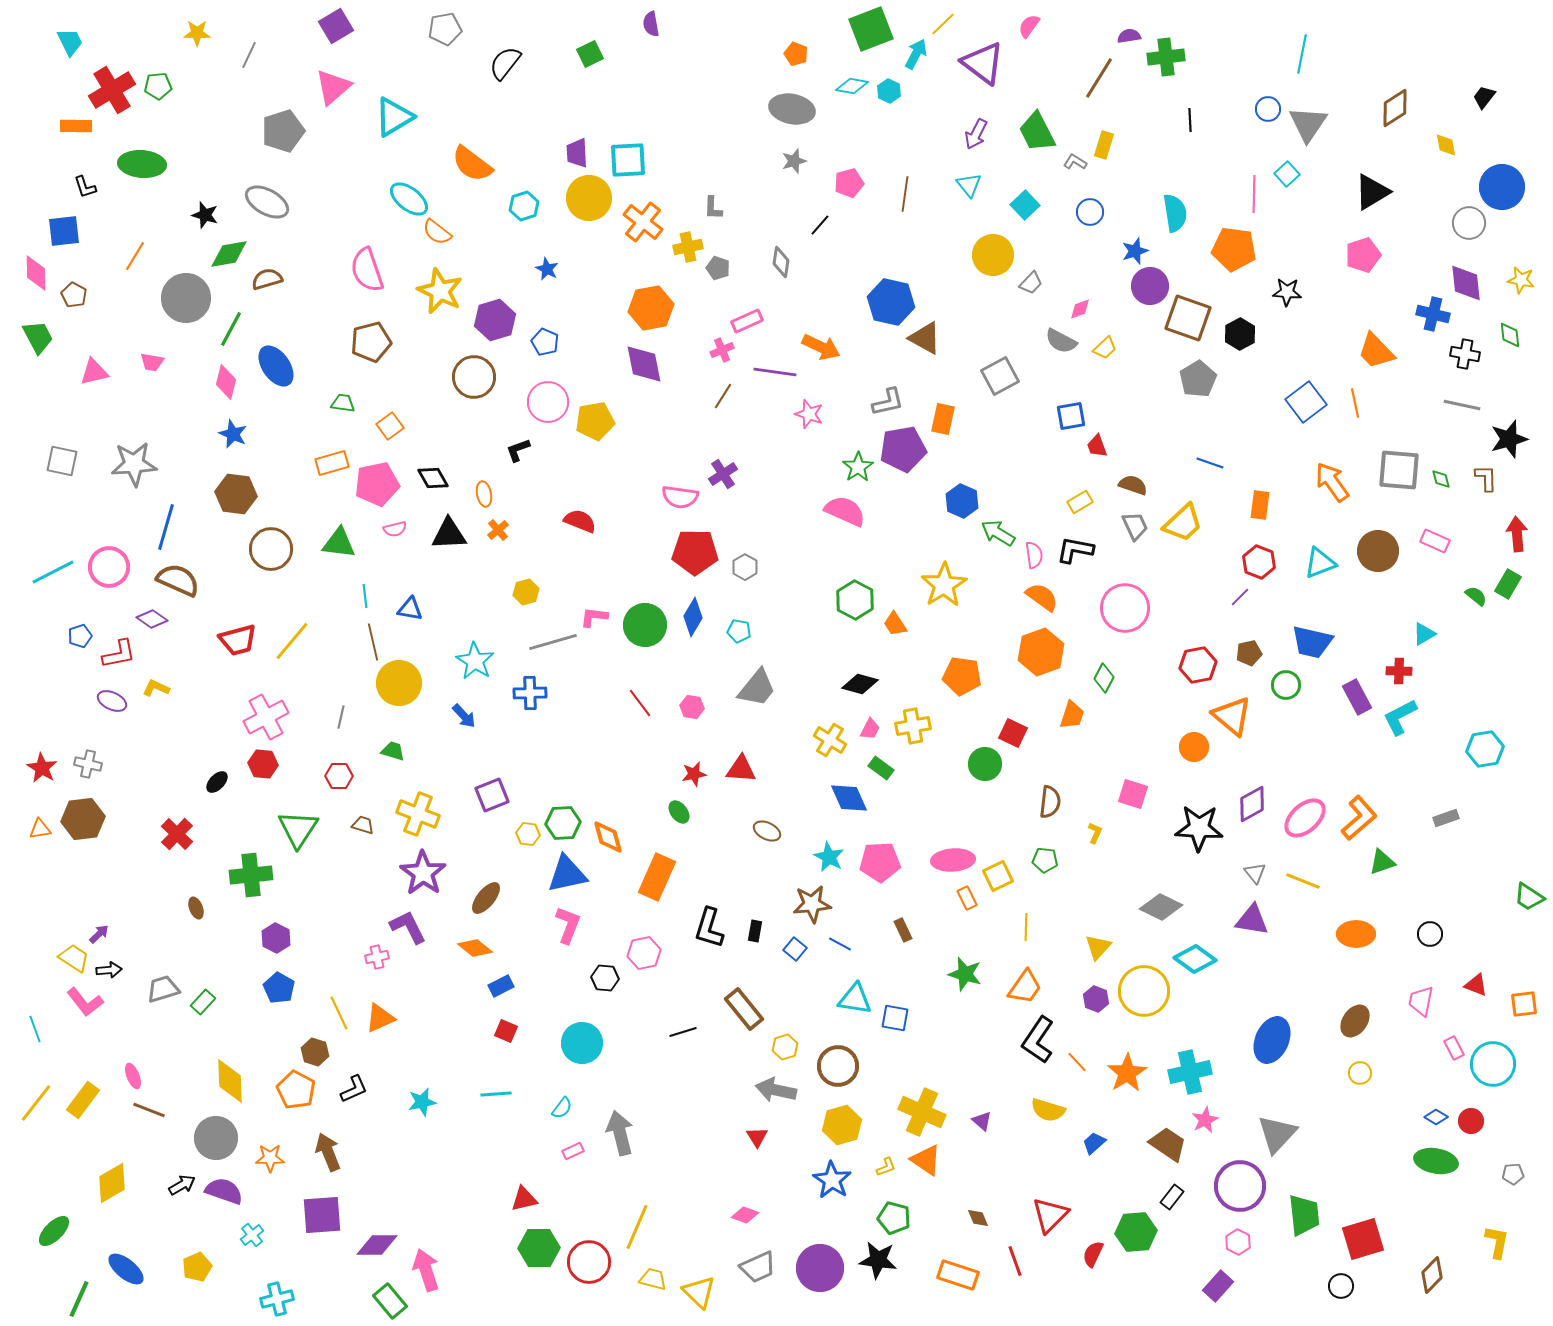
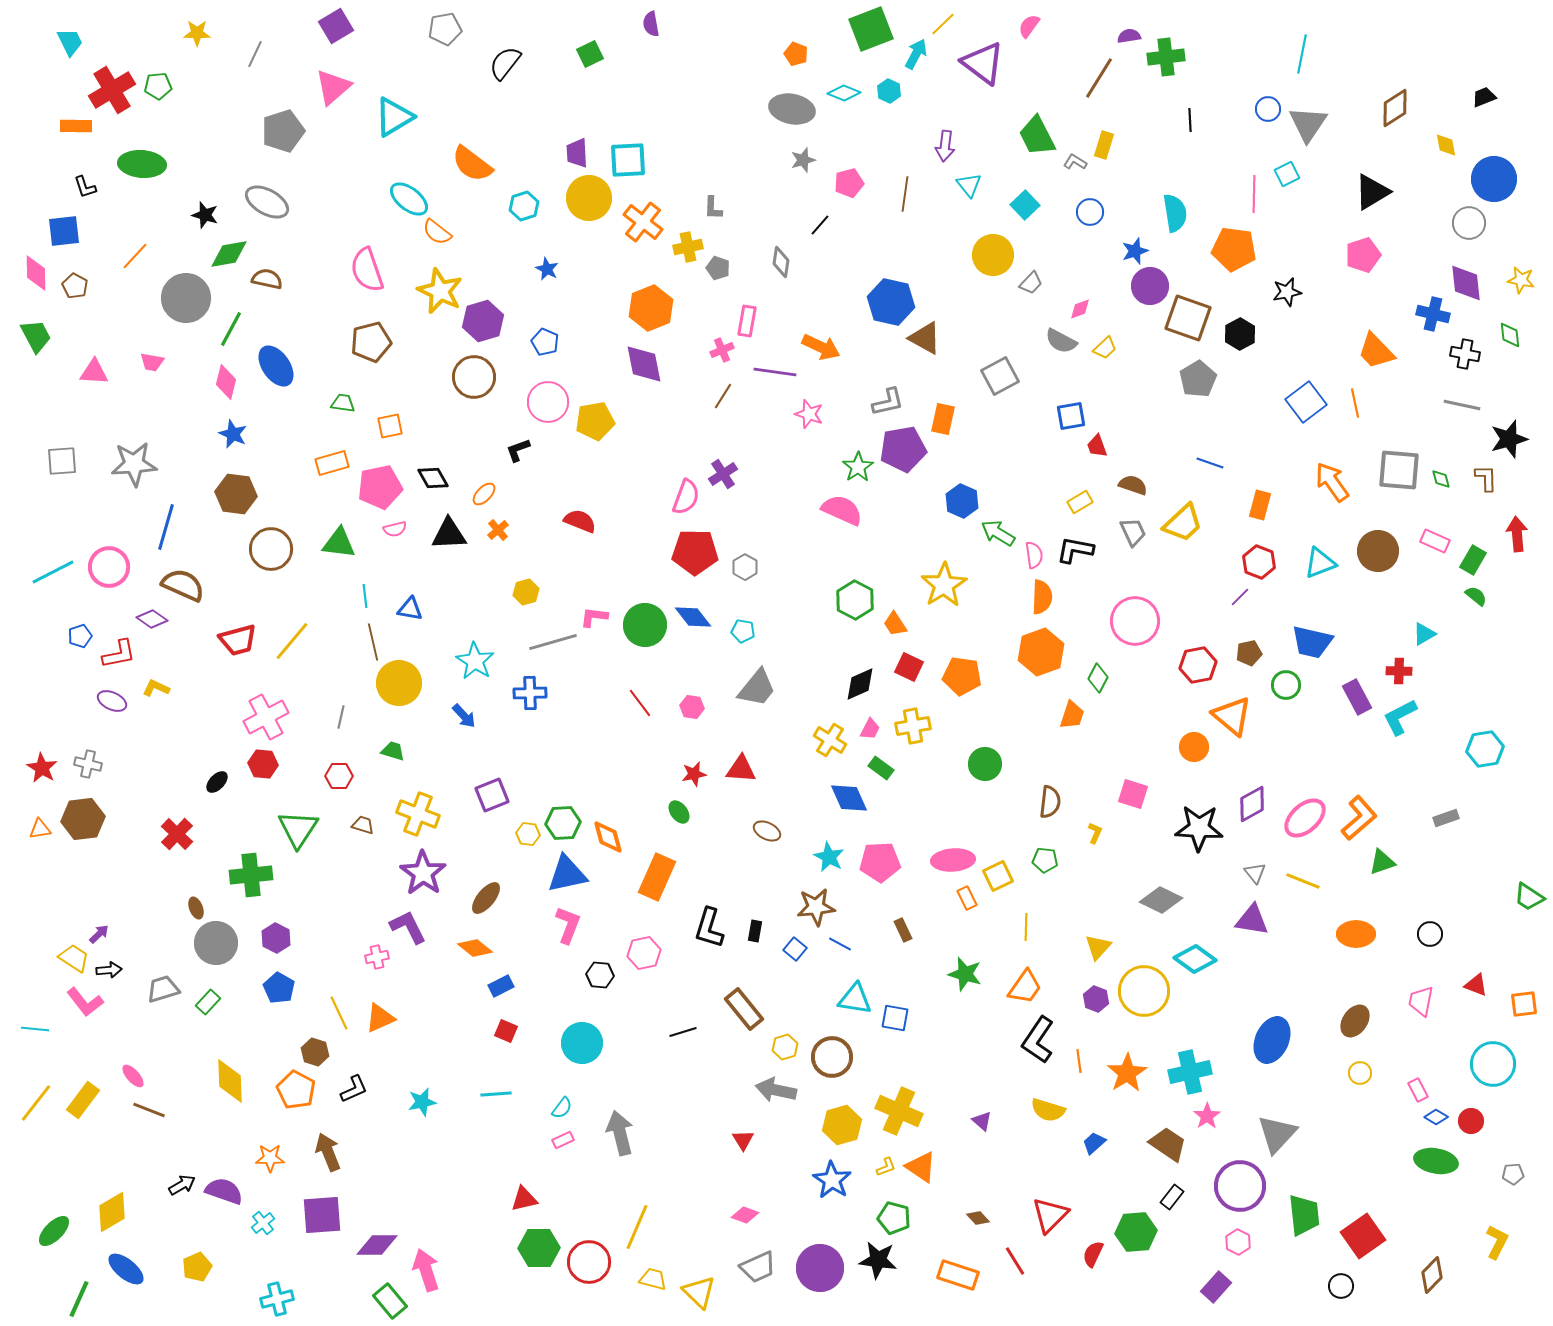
gray line at (249, 55): moved 6 px right, 1 px up
cyan diamond at (852, 86): moved 8 px left, 7 px down; rotated 12 degrees clockwise
black trapezoid at (1484, 97): rotated 30 degrees clockwise
green trapezoid at (1037, 132): moved 4 px down
purple arrow at (976, 134): moved 31 px left, 12 px down; rotated 20 degrees counterclockwise
gray star at (794, 161): moved 9 px right, 1 px up
cyan square at (1287, 174): rotated 15 degrees clockwise
blue circle at (1502, 187): moved 8 px left, 8 px up
orange line at (135, 256): rotated 12 degrees clockwise
brown semicircle at (267, 279): rotated 28 degrees clockwise
black star at (1287, 292): rotated 16 degrees counterclockwise
brown pentagon at (74, 295): moved 1 px right, 9 px up
orange hexagon at (651, 308): rotated 12 degrees counterclockwise
purple hexagon at (495, 320): moved 12 px left, 1 px down
pink rectangle at (747, 321): rotated 56 degrees counterclockwise
green trapezoid at (38, 337): moved 2 px left, 1 px up
pink triangle at (94, 372): rotated 16 degrees clockwise
orange square at (390, 426): rotated 24 degrees clockwise
gray square at (62, 461): rotated 16 degrees counterclockwise
pink pentagon at (377, 484): moved 3 px right, 3 px down
orange ellipse at (484, 494): rotated 55 degrees clockwise
pink semicircle at (680, 497): moved 6 px right; rotated 78 degrees counterclockwise
orange rectangle at (1260, 505): rotated 8 degrees clockwise
pink semicircle at (845, 511): moved 3 px left, 1 px up
gray trapezoid at (1135, 526): moved 2 px left, 6 px down
brown semicircle at (178, 580): moved 5 px right, 5 px down
green rectangle at (1508, 584): moved 35 px left, 24 px up
orange semicircle at (1042, 597): rotated 56 degrees clockwise
pink circle at (1125, 608): moved 10 px right, 13 px down
blue diamond at (693, 617): rotated 69 degrees counterclockwise
cyan pentagon at (739, 631): moved 4 px right
green diamond at (1104, 678): moved 6 px left
black diamond at (860, 684): rotated 39 degrees counterclockwise
red square at (1013, 733): moved 104 px left, 66 px up
brown star at (812, 904): moved 4 px right, 3 px down
gray diamond at (1161, 907): moved 7 px up
black hexagon at (605, 978): moved 5 px left, 3 px up
green rectangle at (203, 1002): moved 5 px right
cyan line at (35, 1029): rotated 64 degrees counterclockwise
pink rectangle at (1454, 1048): moved 36 px left, 42 px down
orange line at (1077, 1062): moved 2 px right, 1 px up; rotated 35 degrees clockwise
brown circle at (838, 1066): moved 6 px left, 9 px up
pink ellipse at (133, 1076): rotated 20 degrees counterclockwise
yellow cross at (922, 1112): moved 23 px left, 1 px up
pink star at (1205, 1120): moved 2 px right, 4 px up; rotated 8 degrees counterclockwise
red triangle at (757, 1137): moved 14 px left, 3 px down
gray circle at (216, 1138): moved 195 px up
pink rectangle at (573, 1151): moved 10 px left, 11 px up
orange triangle at (926, 1160): moved 5 px left, 7 px down
yellow diamond at (112, 1183): moved 29 px down
brown diamond at (978, 1218): rotated 20 degrees counterclockwise
cyan cross at (252, 1235): moved 11 px right, 12 px up
red square at (1363, 1239): moved 3 px up; rotated 18 degrees counterclockwise
yellow L-shape at (1497, 1242): rotated 16 degrees clockwise
red line at (1015, 1261): rotated 12 degrees counterclockwise
purple rectangle at (1218, 1286): moved 2 px left, 1 px down
